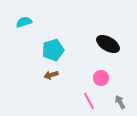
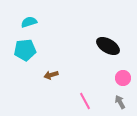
cyan semicircle: moved 5 px right
black ellipse: moved 2 px down
cyan pentagon: moved 28 px left; rotated 10 degrees clockwise
pink circle: moved 22 px right
pink line: moved 4 px left
